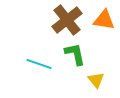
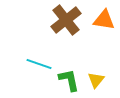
brown cross: moved 1 px left
green L-shape: moved 6 px left, 26 px down
yellow triangle: rotated 18 degrees clockwise
